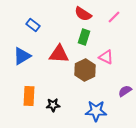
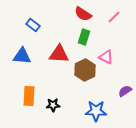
blue triangle: rotated 36 degrees clockwise
